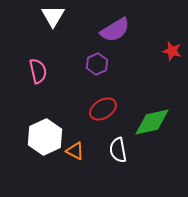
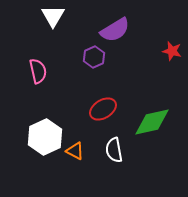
purple hexagon: moved 3 px left, 7 px up
white semicircle: moved 4 px left
